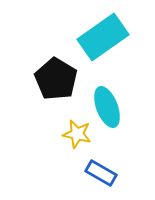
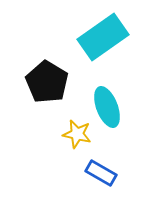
black pentagon: moved 9 px left, 3 px down
